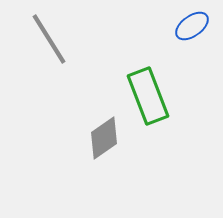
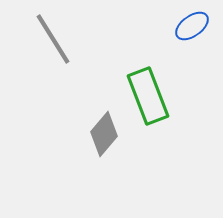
gray line: moved 4 px right
gray diamond: moved 4 px up; rotated 15 degrees counterclockwise
